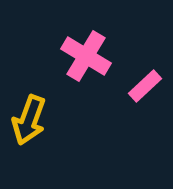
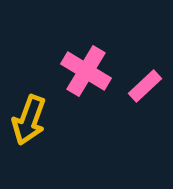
pink cross: moved 15 px down
